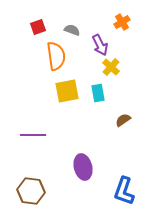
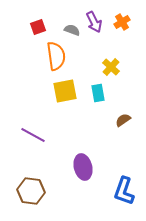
purple arrow: moved 6 px left, 23 px up
yellow square: moved 2 px left
purple line: rotated 30 degrees clockwise
